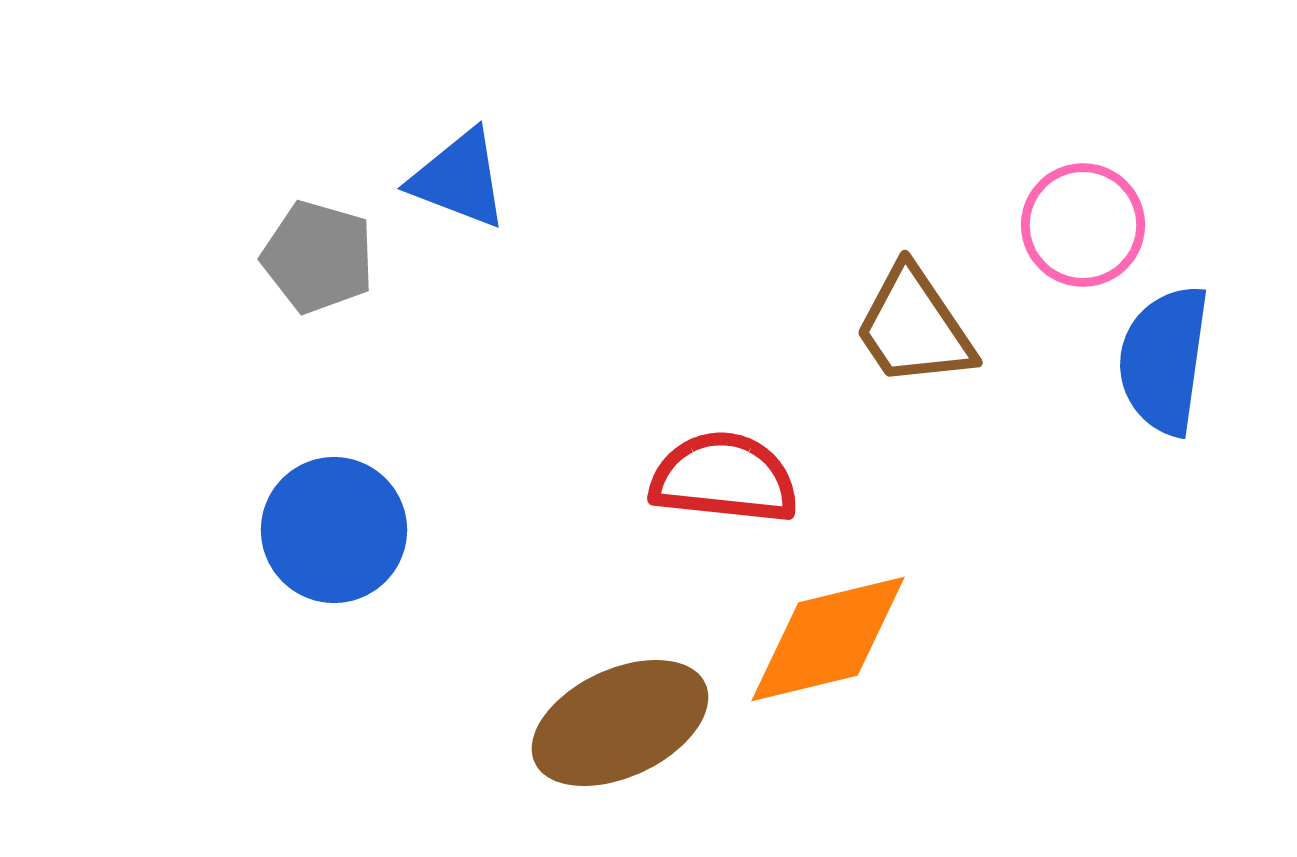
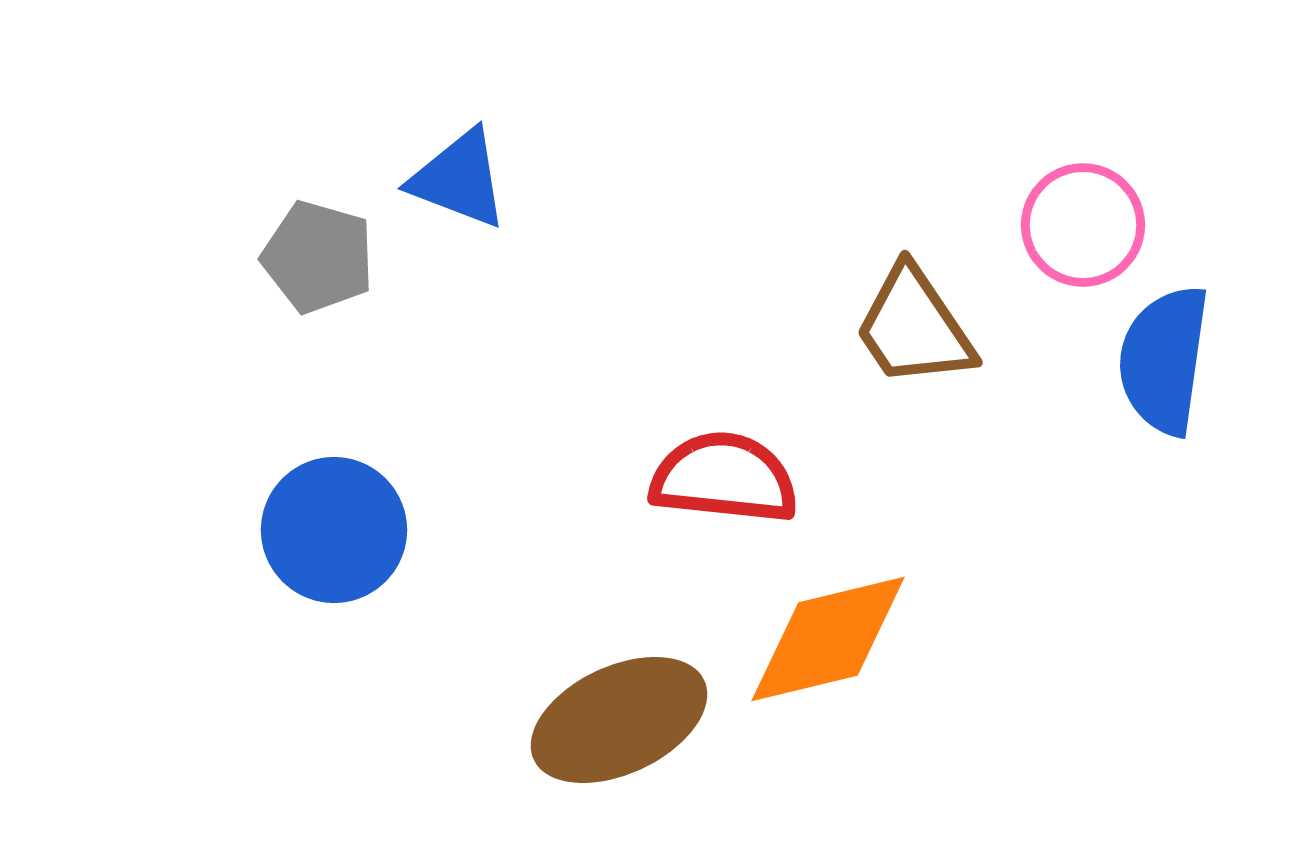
brown ellipse: moved 1 px left, 3 px up
